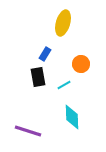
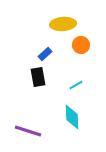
yellow ellipse: moved 1 px down; rotated 70 degrees clockwise
blue rectangle: rotated 16 degrees clockwise
orange circle: moved 19 px up
cyan line: moved 12 px right
